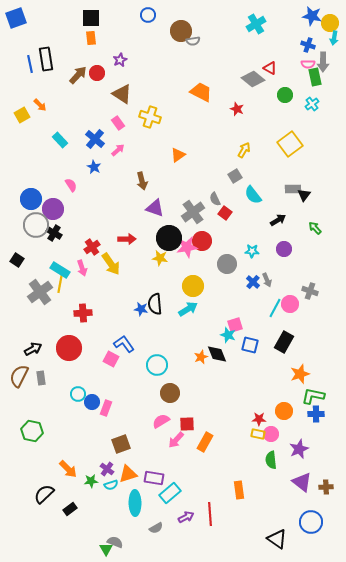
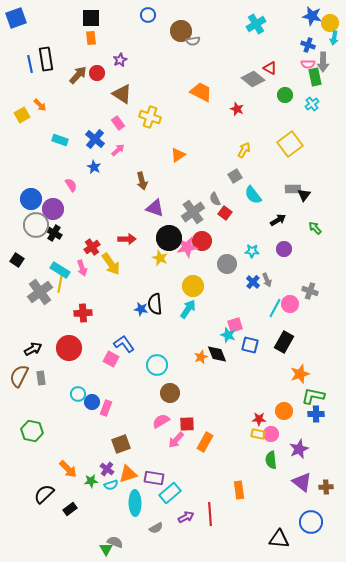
cyan rectangle at (60, 140): rotated 28 degrees counterclockwise
yellow star at (160, 258): rotated 14 degrees clockwise
cyan arrow at (188, 309): rotated 24 degrees counterclockwise
black triangle at (277, 539): moved 2 px right; rotated 30 degrees counterclockwise
